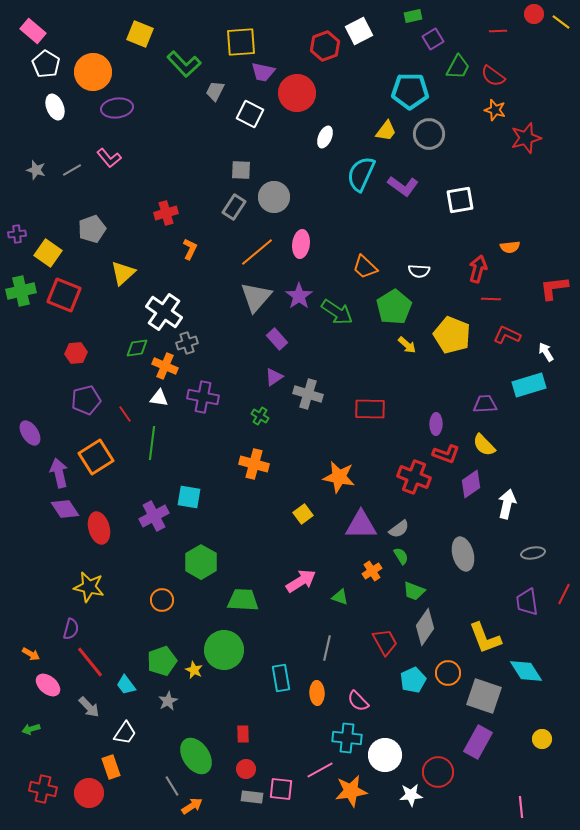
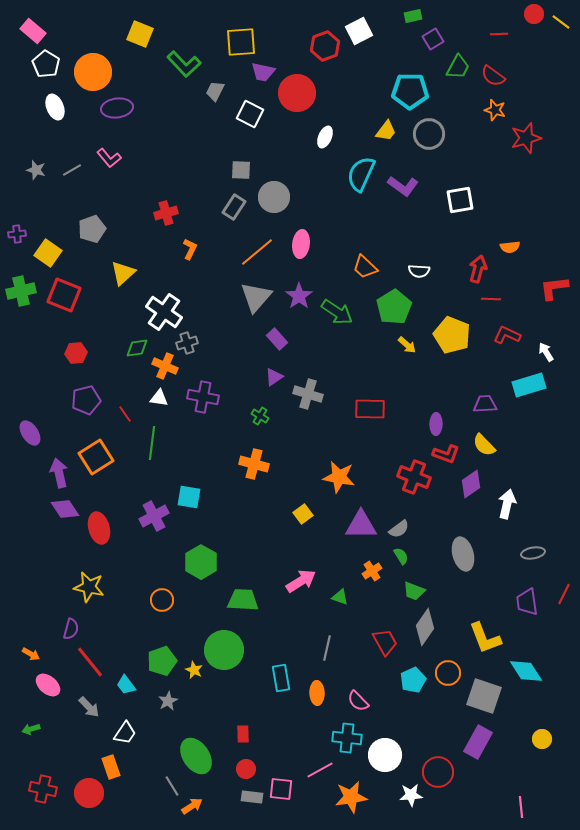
red line at (498, 31): moved 1 px right, 3 px down
orange star at (351, 791): moved 6 px down
